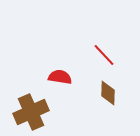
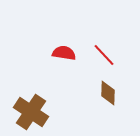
red semicircle: moved 4 px right, 24 px up
brown cross: rotated 32 degrees counterclockwise
